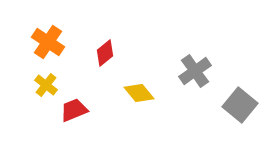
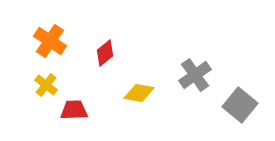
orange cross: moved 2 px right, 1 px up
gray cross: moved 4 px down
yellow diamond: rotated 40 degrees counterclockwise
red trapezoid: rotated 20 degrees clockwise
